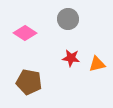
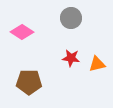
gray circle: moved 3 px right, 1 px up
pink diamond: moved 3 px left, 1 px up
brown pentagon: rotated 10 degrees counterclockwise
